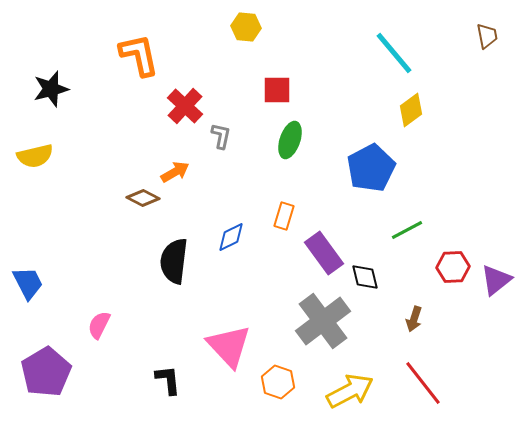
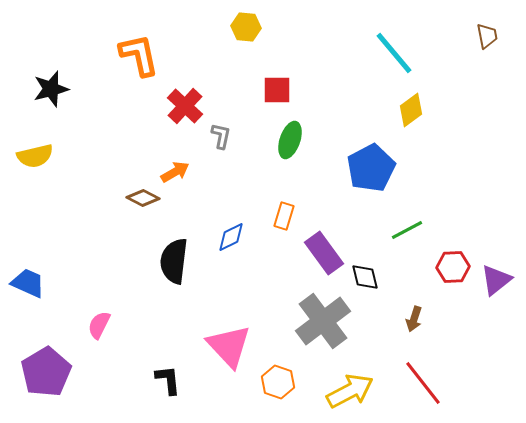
blue trapezoid: rotated 39 degrees counterclockwise
